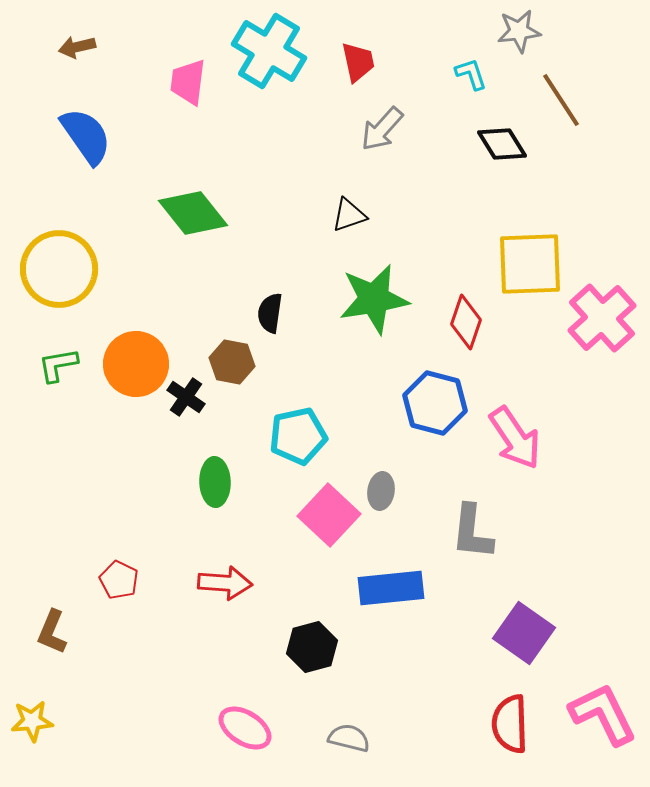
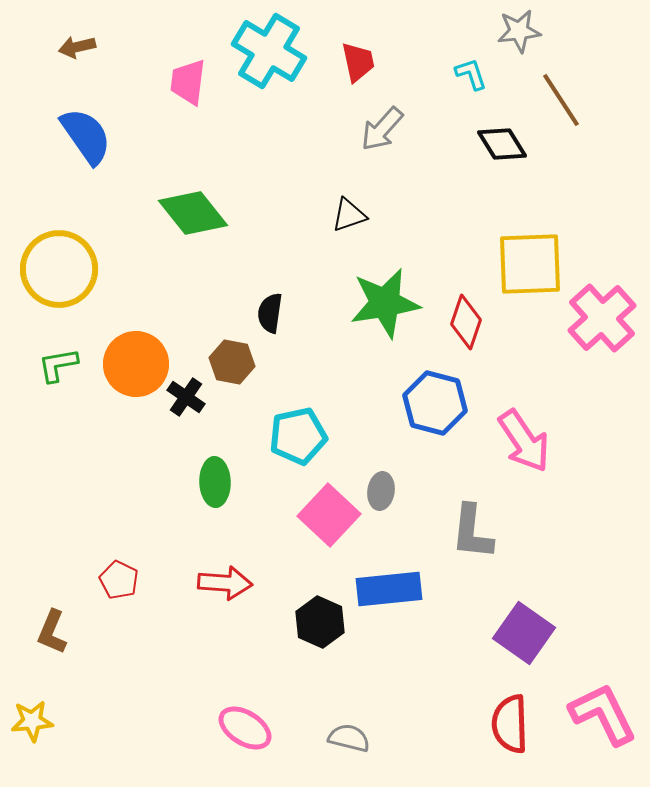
green star: moved 11 px right, 4 px down
pink arrow: moved 9 px right, 3 px down
blue rectangle: moved 2 px left, 1 px down
black hexagon: moved 8 px right, 25 px up; rotated 21 degrees counterclockwise
